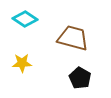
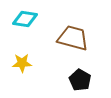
cyan diamond: rotated 25 degrees counterclockwise
black pentagon: moved 2 px down
